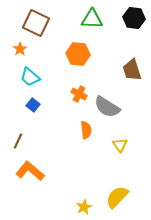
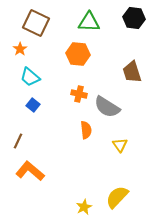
green triangle: moved 3 px left, 3 px down
brown trapezoid: moved 2 px down
orange cross: rotated 14 degrees counterclockwise
